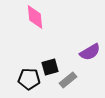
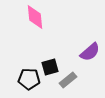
purple semicircle: rotated 10 degrees counterclockwise
